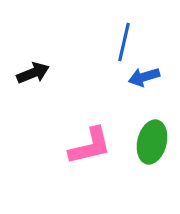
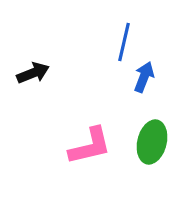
blue arrow: rotated 128 degrees clockwise
